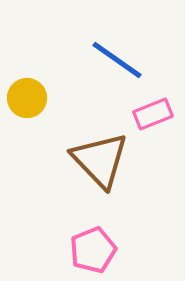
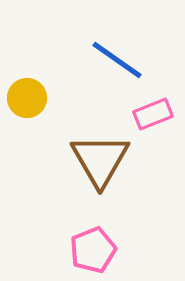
brown triangle: rotated 14 degrees clockwise
